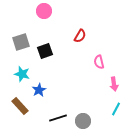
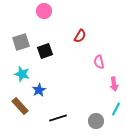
gray circle: moved 13 px right
